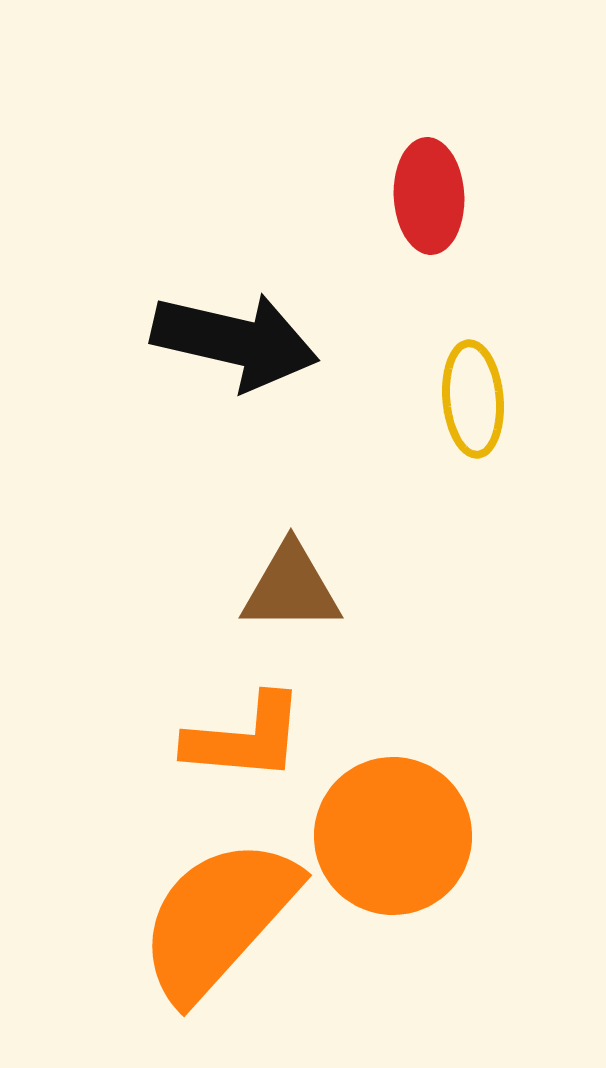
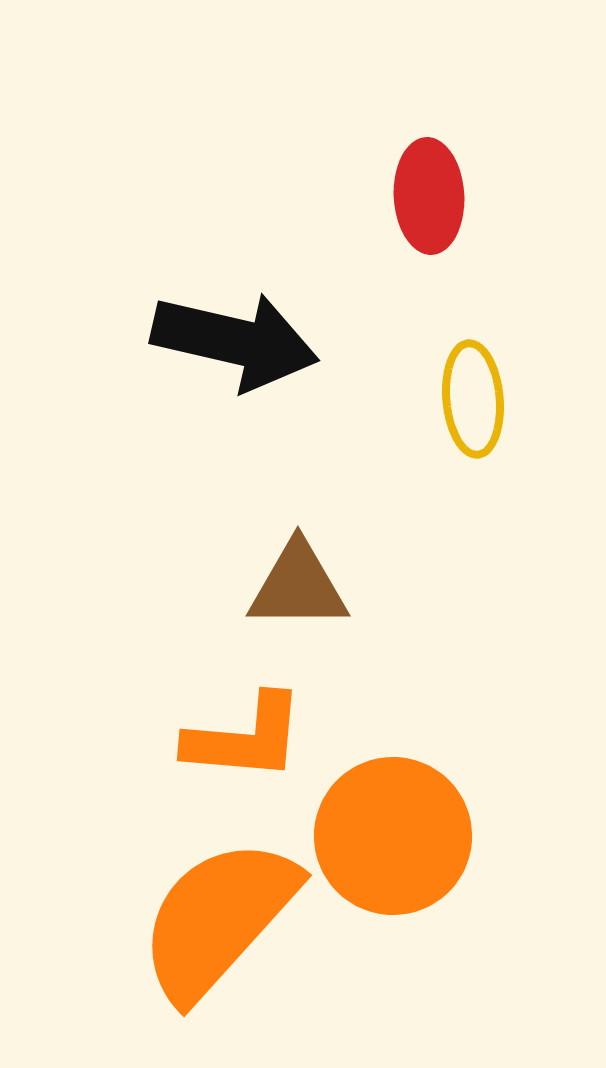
brown triangle: moved 7 px right, 2 px up
